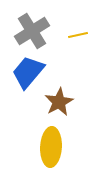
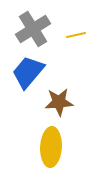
gray cross: moved 1 px right, 2 px up
yellow line: moved 2 px left
brown star: rotated 24 degrees clockwise
